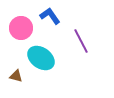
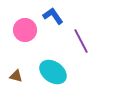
blue L-shape: moved 3 px right
pink circle: moved 4 px right, 2 px down
cyan ellipse: moved 12 px right, 14 px down
